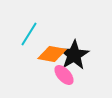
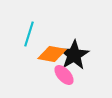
cyan line: rotated 15 degrees counterclockwise
